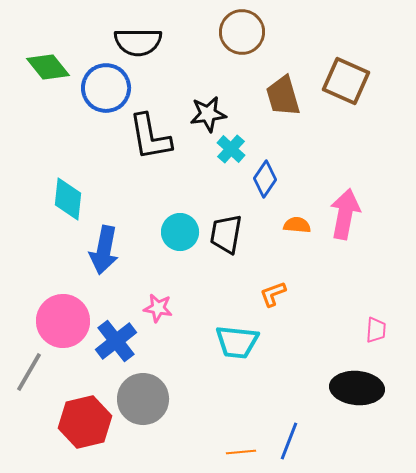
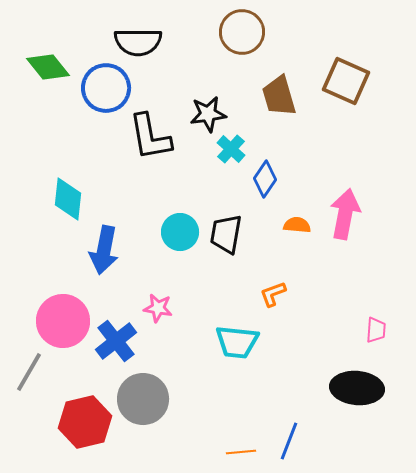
brown trapezoid: moved 4 px left
